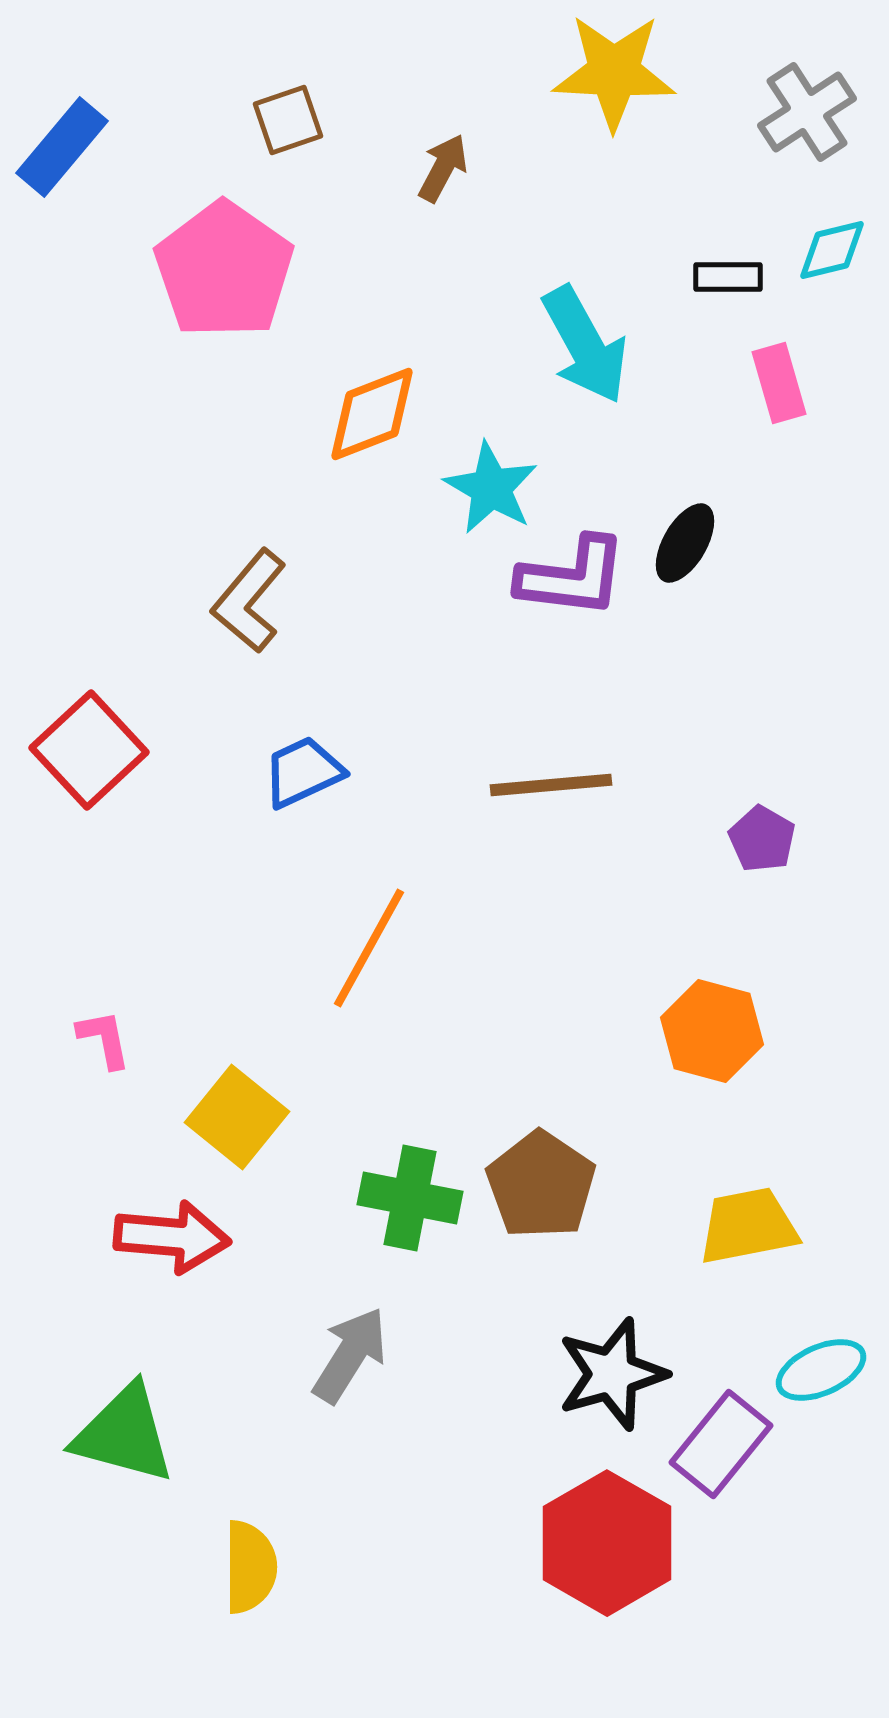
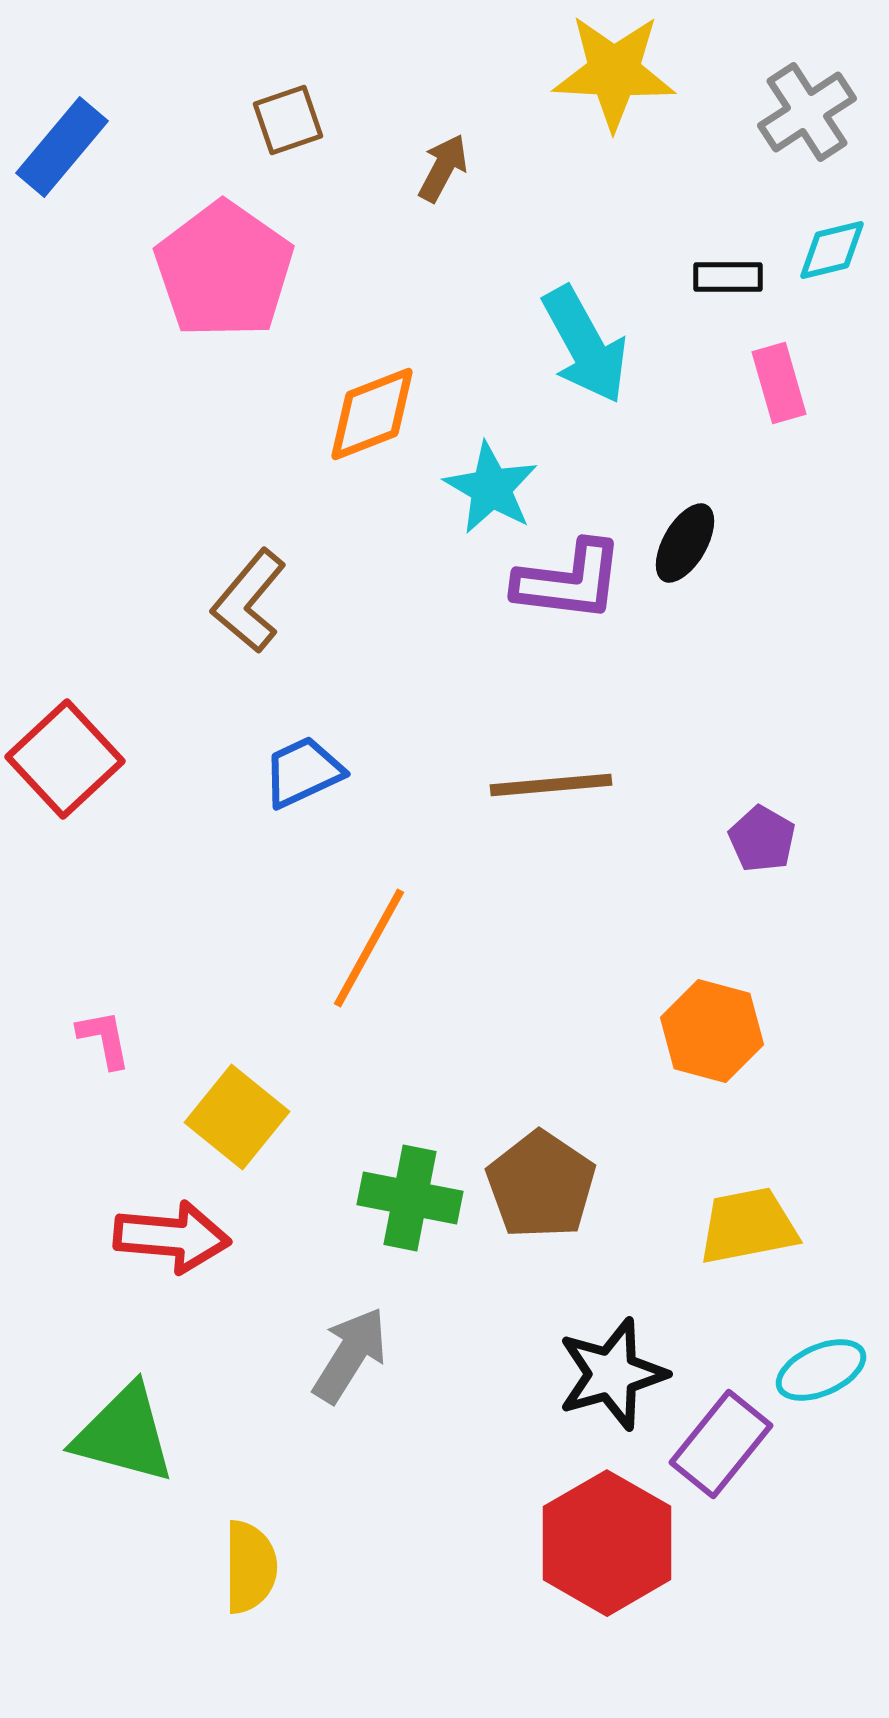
purple L-shape: moved 3 px left, 4 px down
red square: moved 24 px left, 9 px down
